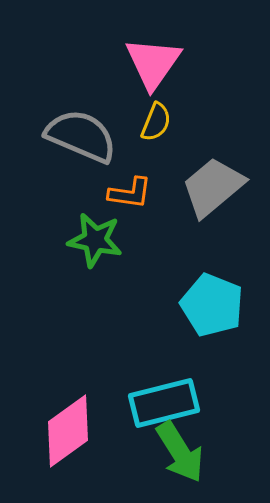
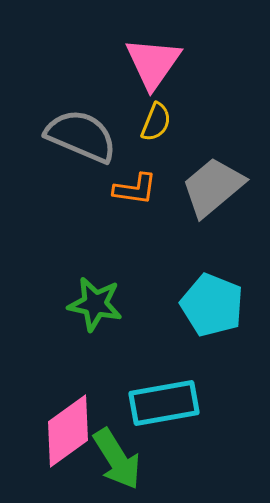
orange L-shape: moved 5 px right, 4 px up
green star: moved 64 px down
cyan rectangle: rotated 4 degrees clockwise
green arrow: moved 63 px left, 7 px down
